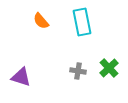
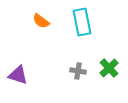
orange semicircle: rotated 12 degrees counterclockwise
purple triangle: moved 3 px left, 2 px up
